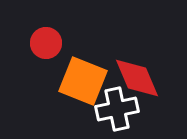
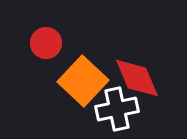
orange square: rotated 21 degrees clockwise
